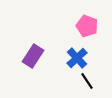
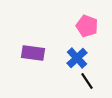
purple rectangle: moved 3 px up; rotated 65 degrees clockwise
